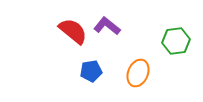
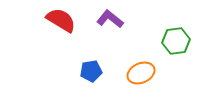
purple L-shape: moved 3 px right, 7 px up
red semicircle: moved 12 px left, 11 px up; rotated 8 degrees counterclockwise
orange ellipse: moved 3 px right; rotated 44 degrees clockwise
